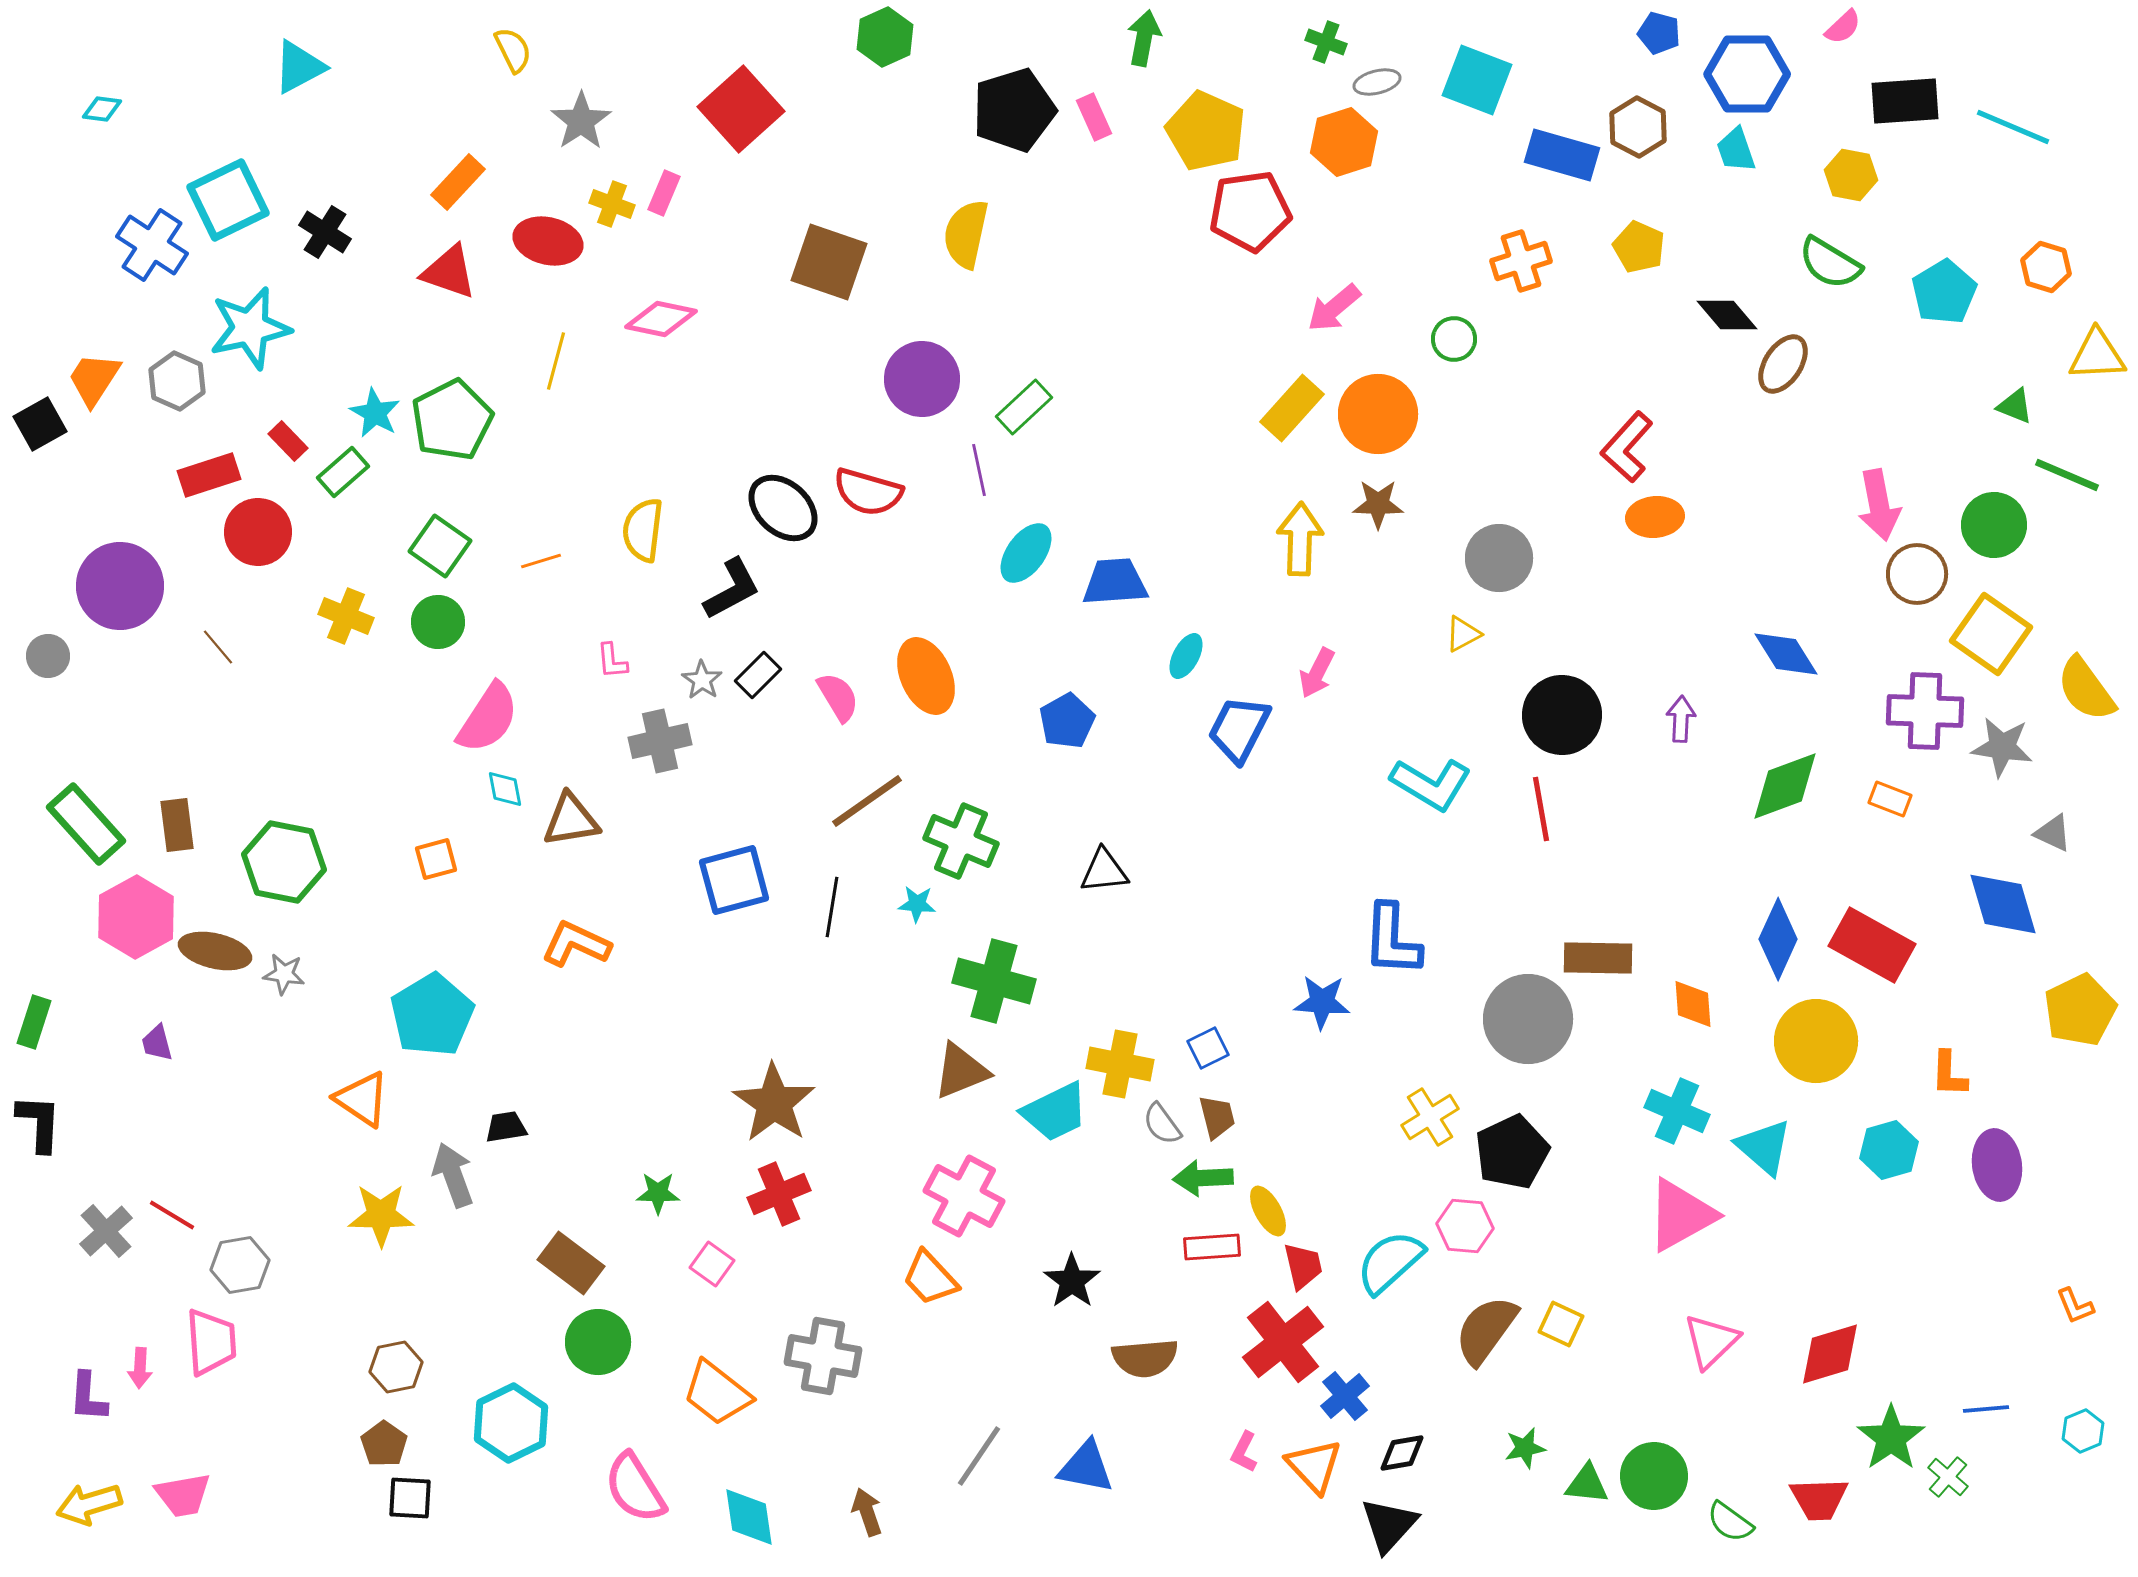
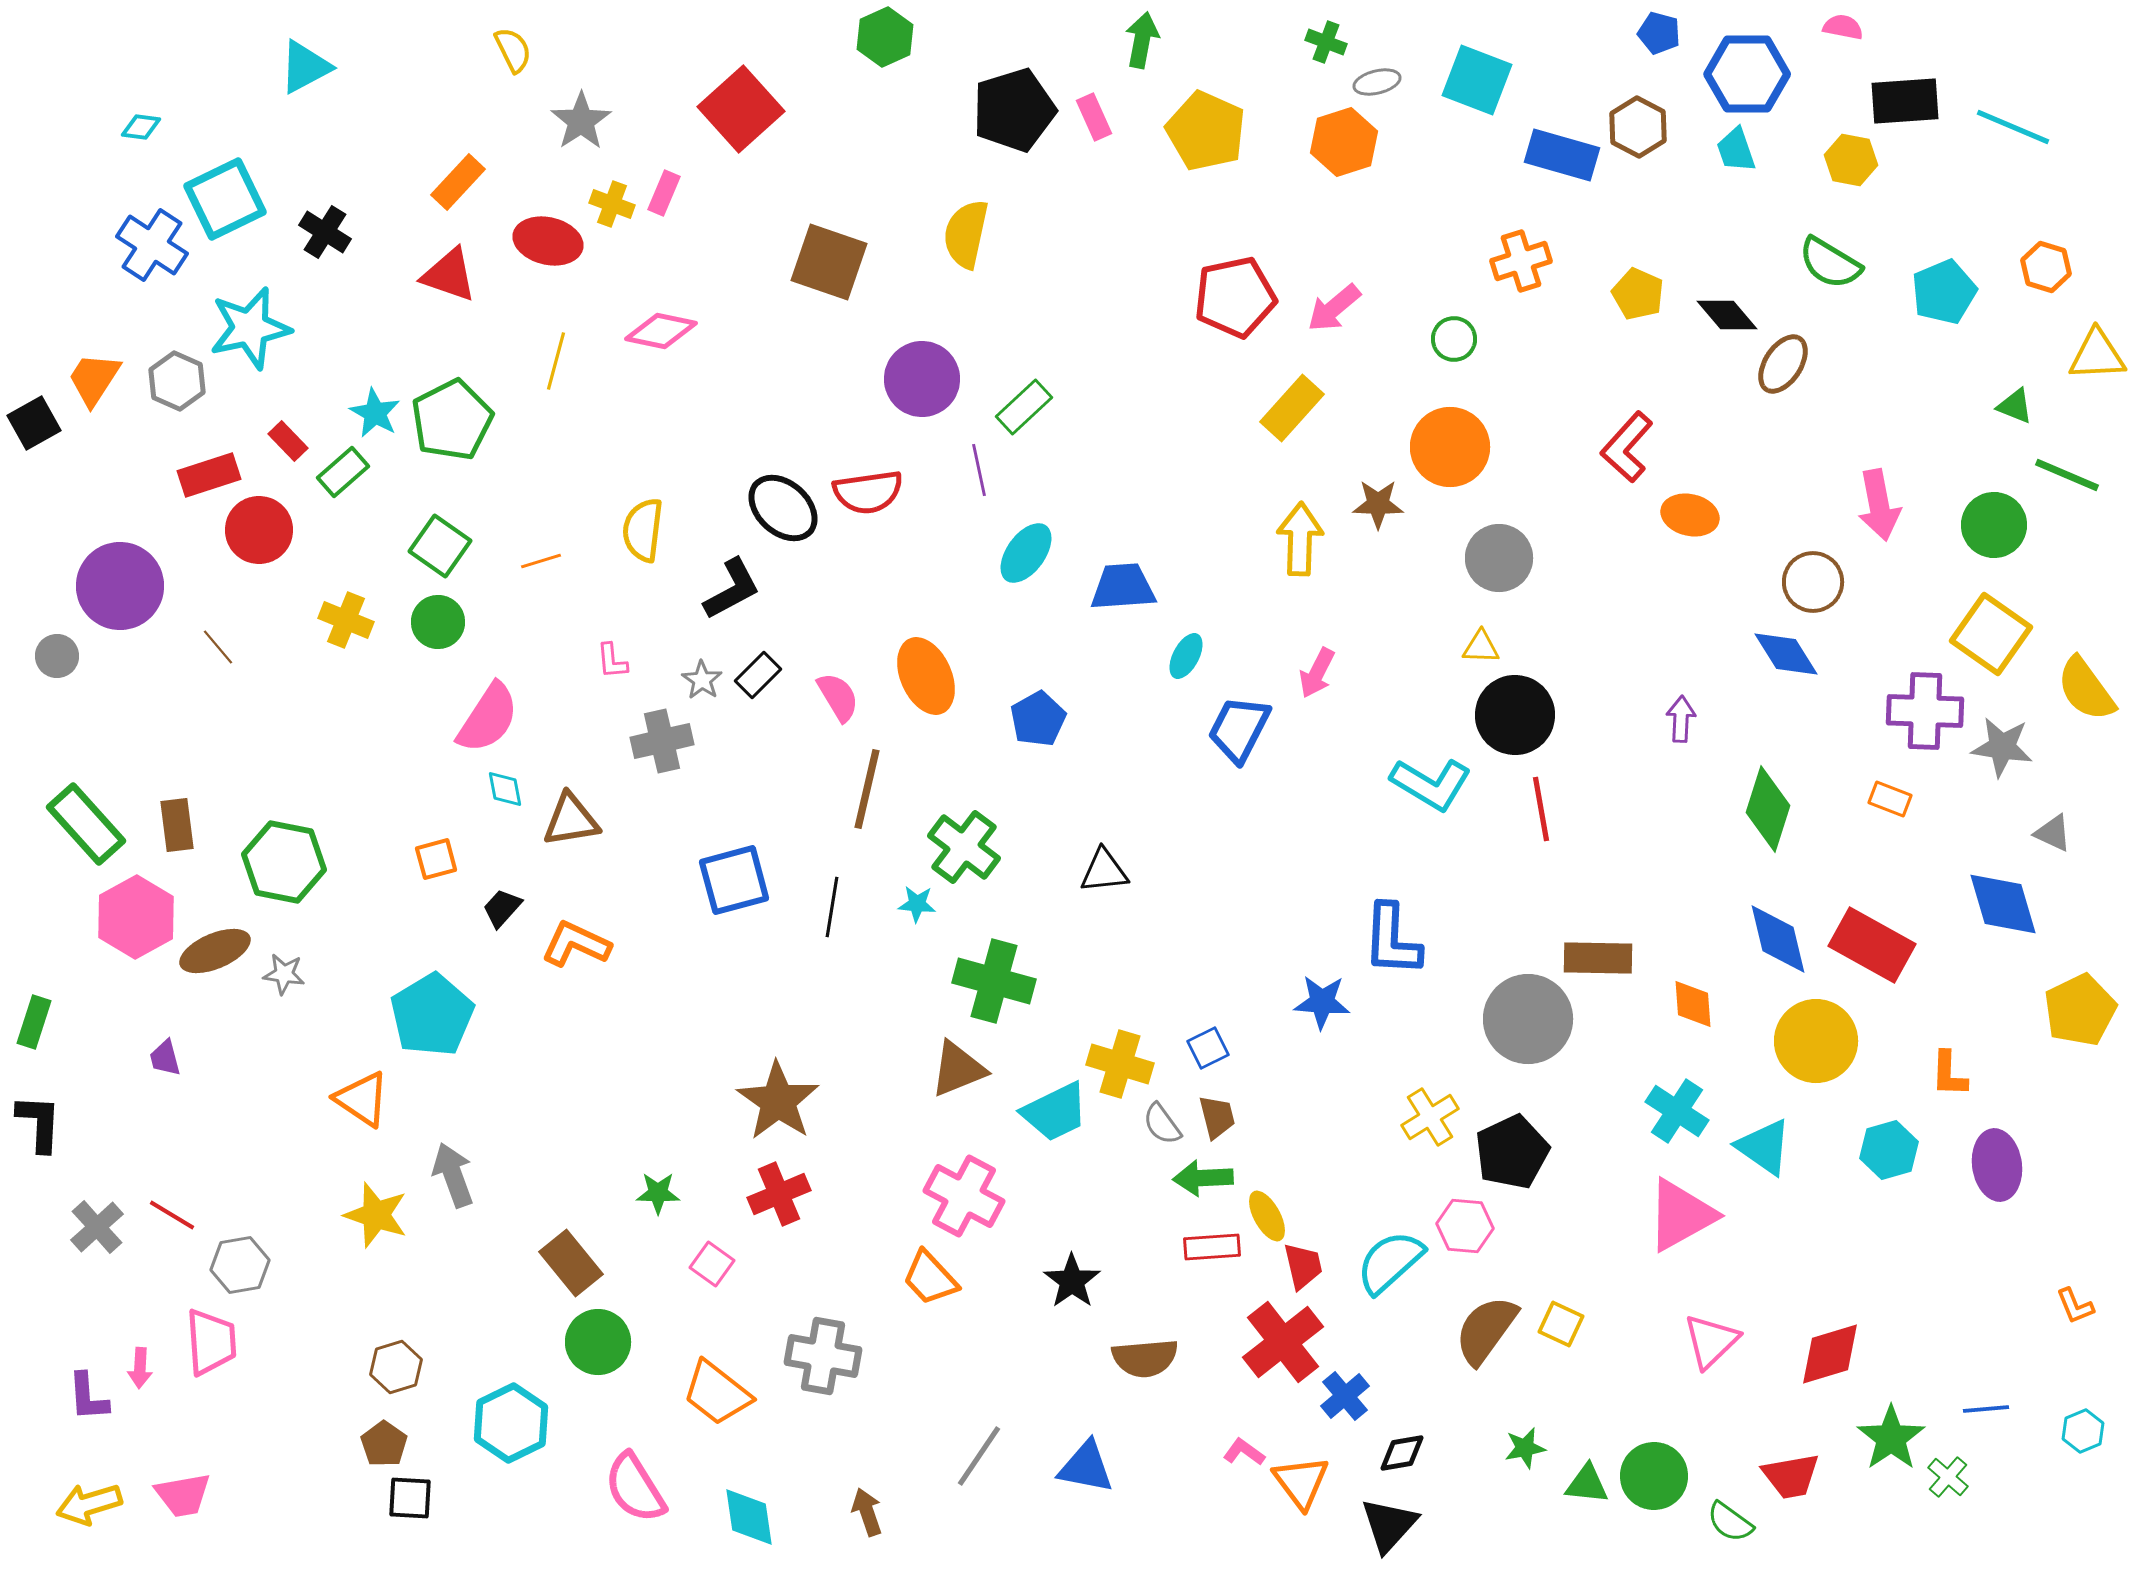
pink semicircle at (1843, 27): rotated 126 degrees counterclockwise
green arrow at (1144, 38): moved 2 px left, 2 px down
cyan triangle at (299, 67): moved 6 px right
cyan diamond at (102, 109): moved 39 px right, 18 px down
yellow hexagon at (1851, 175): moved 15 px up
cyan square at (228, 200): moved 3 px left, 1 px up
red pentagon at (1250, 211): moved 15 px left, 86 px down; rotated 4 degrees counterclockwise
yellow pentagon at (1639, 247): moved 1 px left, 47 px down
red triangle at (449, 272): moved 3 px down
cyan pentagon at (1944, 292): rotated 8 degrees clockwise
pink diamond at (661, 319): moved 12 px down
orange circle at (1378, 414): moved 72 px right, 33 px down
black square at (40, 424): moved 6 px left, 1 px up
red semicircle at (868, 492): rotated 24 degrees counterclockwise
orange ellipse at (1655, 517): moved 35 px right, 2 px up; rotated 18 degrees clockwise
red circle at (258, 532): moved 1 px right, 2 px up
brown circle at (1917, 574): moved 104 px left, 8 px down
blue trapezoid at (1115, 582): moved 8 px right, 5 px down
yellow cross at (346, 616): moved 4 px down
yellow triangle at (1463, 634): moved 18 px right, 13 px down; rotated 30 degrees clockwise
gray circle at (48, 656): moved 9 px right
black circle at (1562, 715): moved 47 px left
blue pentagon at (1067, 721): moved 29 px left, 2 px up
gray cross at (660, 741): moved 2 px right
green diamond at (1785, 786): moved 17 px left, 23 px down; rotated 52 degrees counterclockwise
brown line at (867, 801): moved 12 px up; rotated 42 degrees counterclockwise
green cross at (961, 841): moved 3 px right, 6 px down; rotated 14 degrees clockwise
blue diamond at (1778, 939): rotated 38 degrees counterclockwise
brown ellipse at (215, 951): rotated 36 degrees counterclockwise
purple trapezoid at (157, 1043): moved 8 px right, 15 px down
yellow cross at (1120, 1064): rotated 6 degrees clockwise
brown triangle at (961, 1071): moved 3 px left, 2 px up
brown star at (774, 1103): moved 4 px right, 2 px up
cyan cross at (1677, 1111): rotated 10 degrees clockwise
black trapezoid at (506, 1127): moved 4 px left, 219 px up; rotated 39 degrees counterclockwise
cyan triangle at (1764, 1147): rotated 6 degrees counterclockwise
yellow ellipse at (1268, 1211): moved 1 px left, 5 px down
yellow star at (381, 1215): moved 5 px left; rotated 18 degrees clockwise
gray cross at (106, 1231): moved 9 px left, 4 px up
brown rectangle at (571, 1263): rotated 14 degrees clockwise
brown hexagon at (396, 1367): rotated 6 degrees counterclockwise
purple L-shape at (88, 1397): rotated 8 degrees counterclockwise
pink L-shape at (1244, 1452): rotated 99 degrees clockwise
orange triangle at (1314, 1466): moved 13 px left, 16 px down; rotated 6 degrees clockwise
red trapezoid at (1819, 1499): moved 28 px left, 23 px up; rotated 8 degrees counterclockwise
